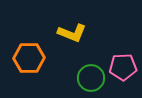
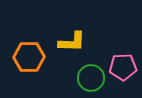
yellow L-shape: moved 9 px down; rotated 20 degrees counterclockwise
orange hexagon: moved 1 px up
